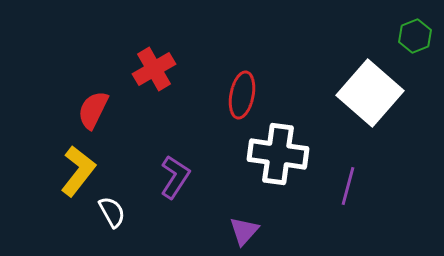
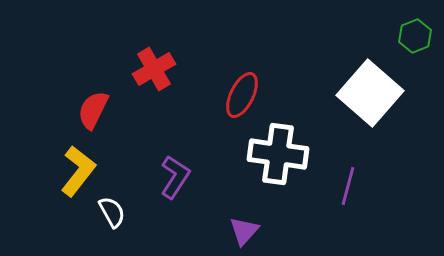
red ellipse: rotated 15 degrees clockwise
